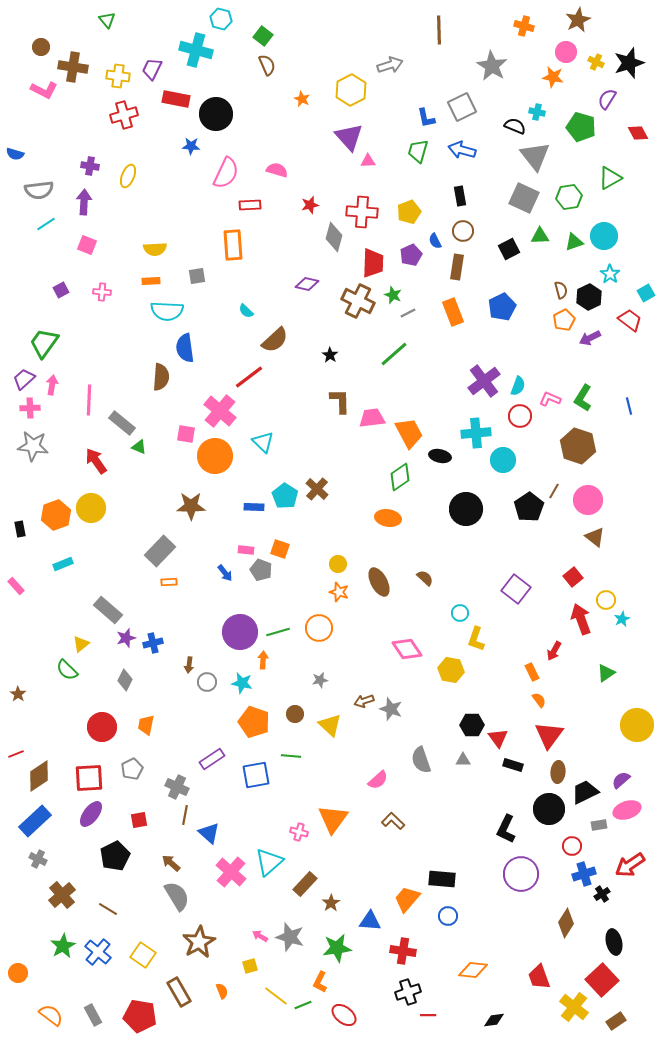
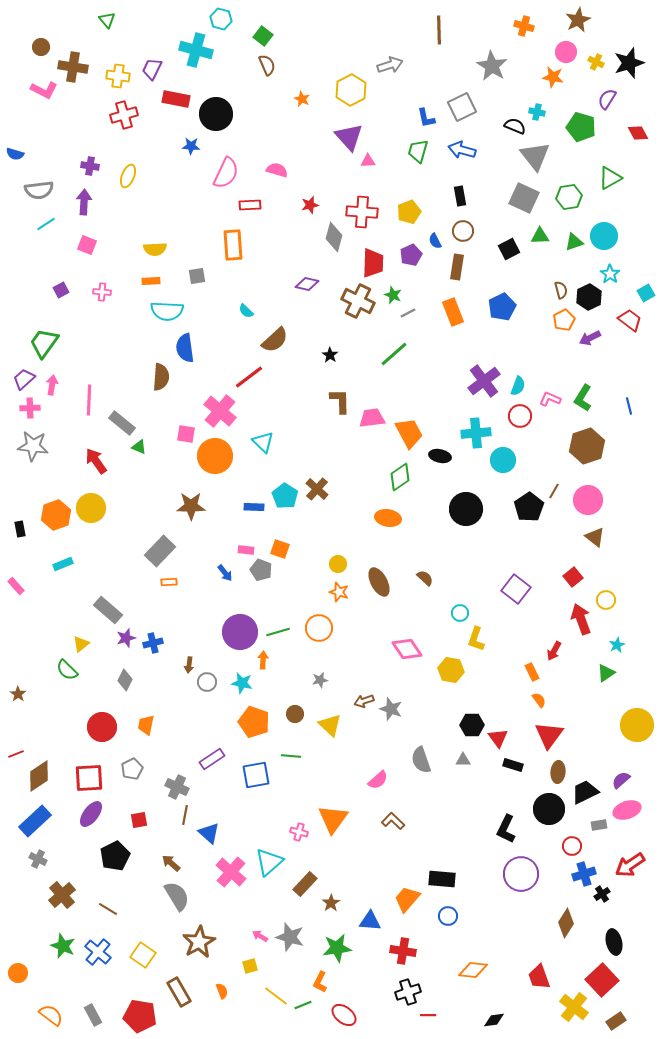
brown hexagon at (578, 446): moved 9 px right; rotated 24 degrees clockwise
cyan star at (622, 619): moved 5 px left, 26 px down
green star at (63, 946): rotated 20 degrees counterclockwise
